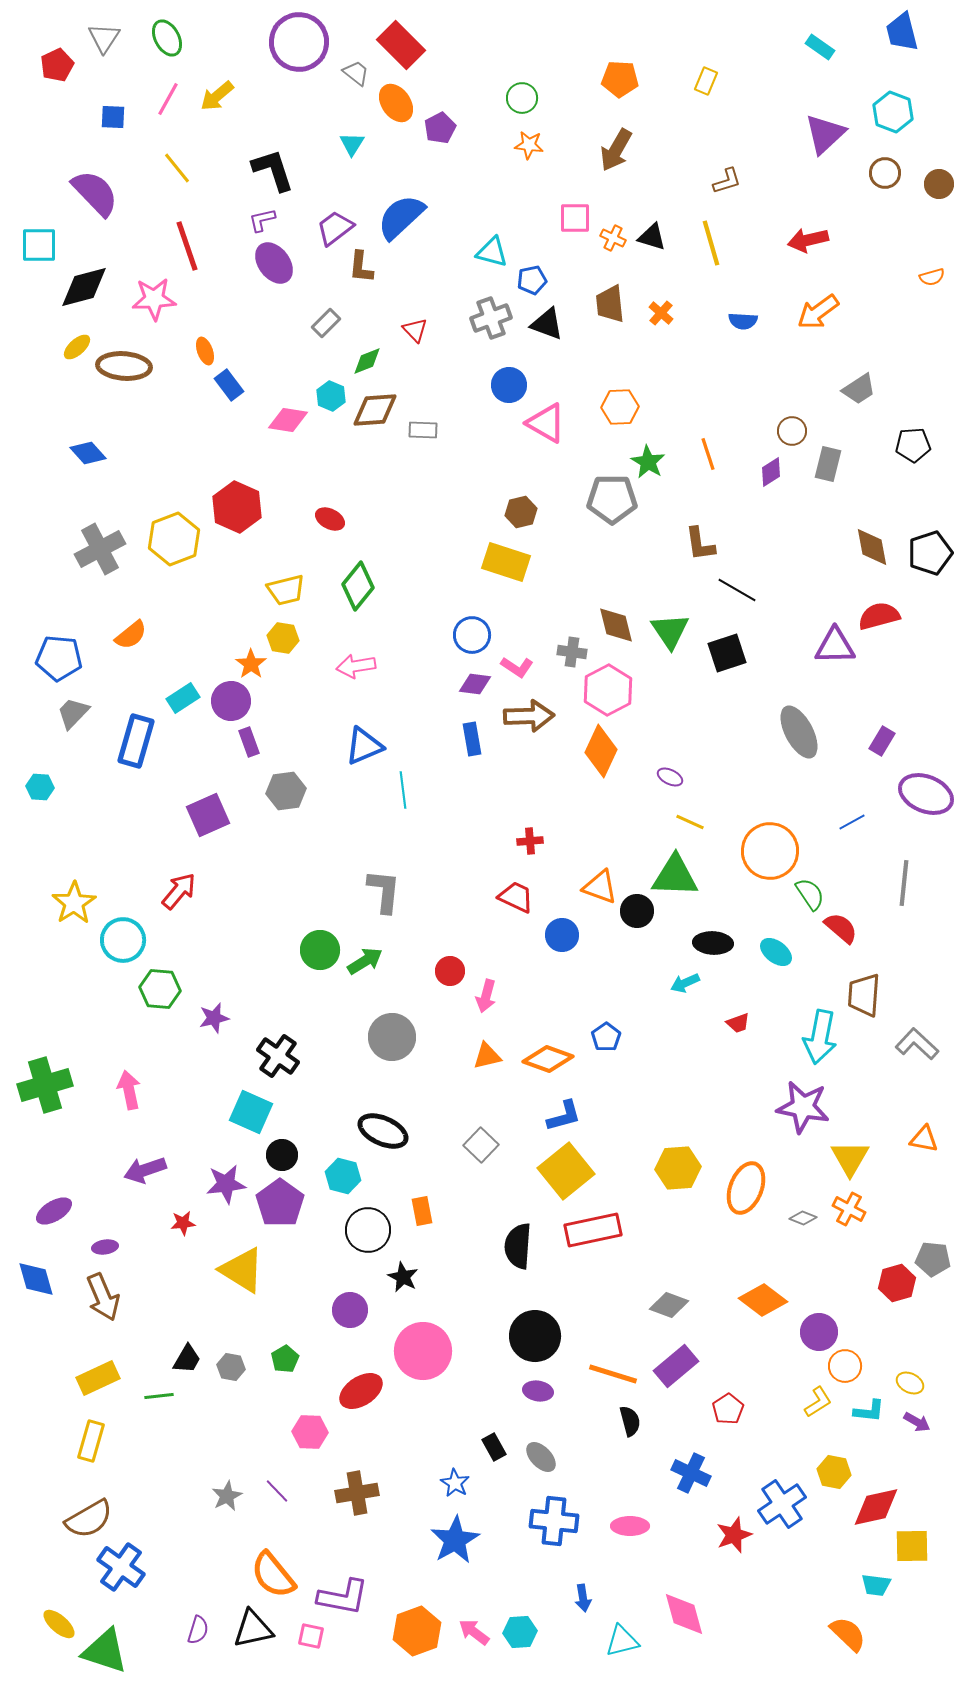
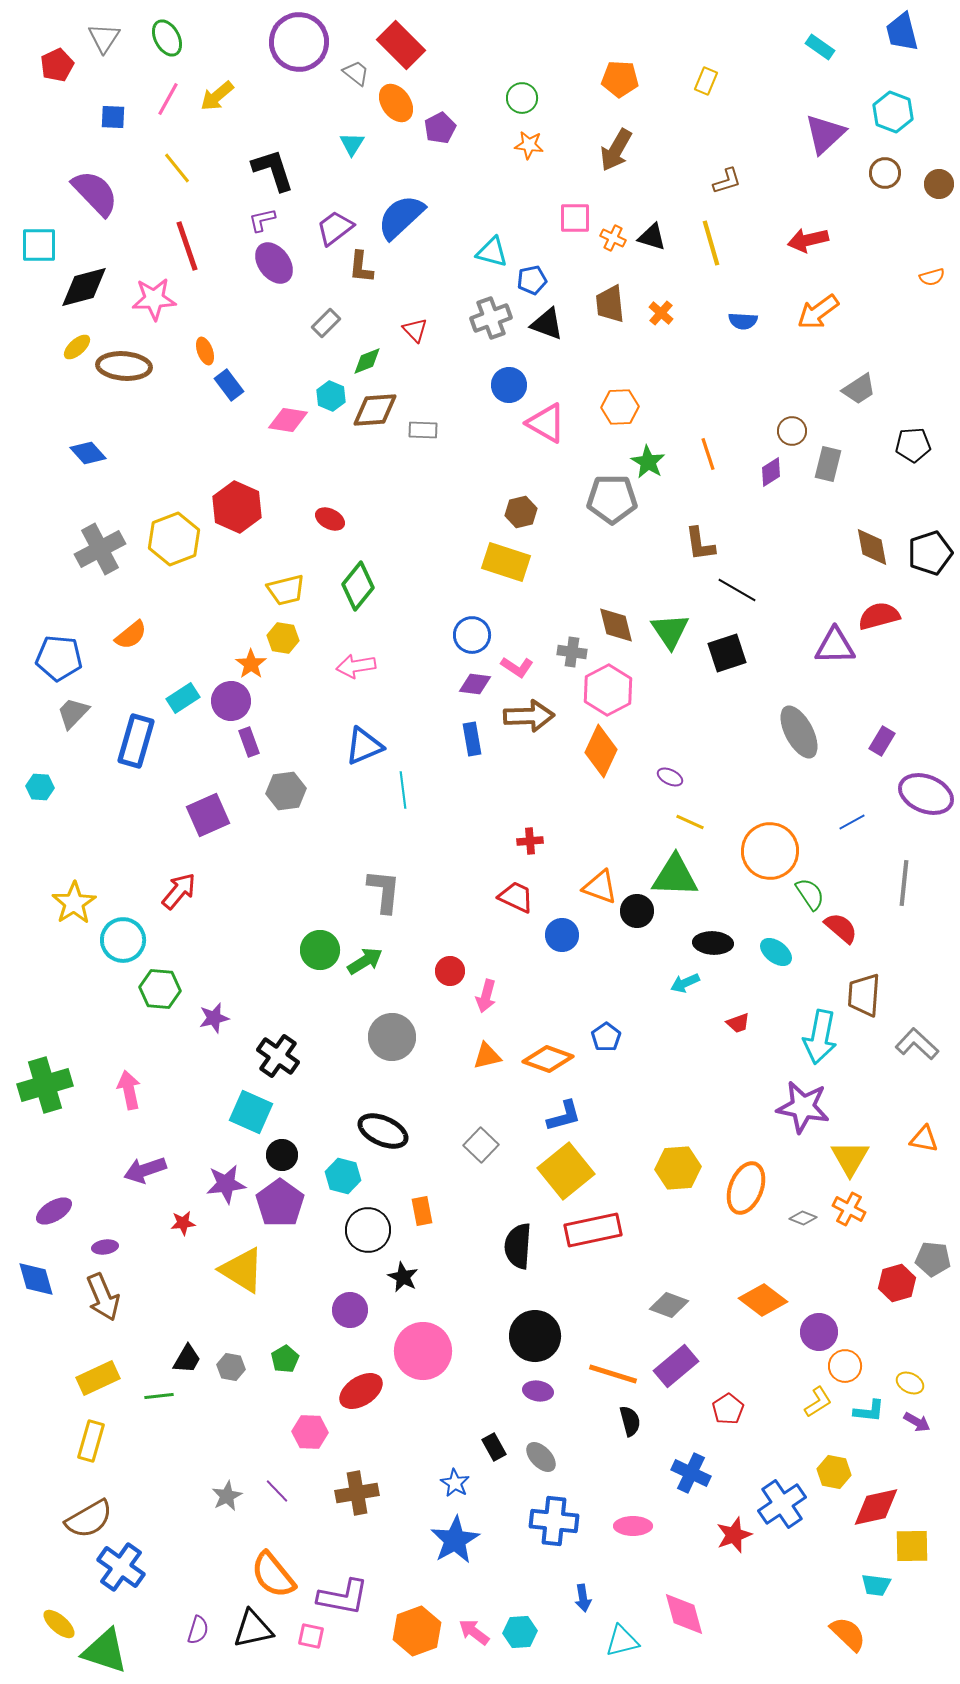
pink ellipse at (630, 1526): moved 3 px right
